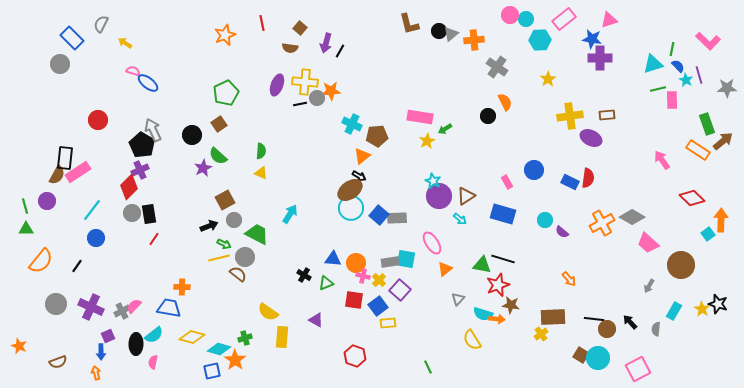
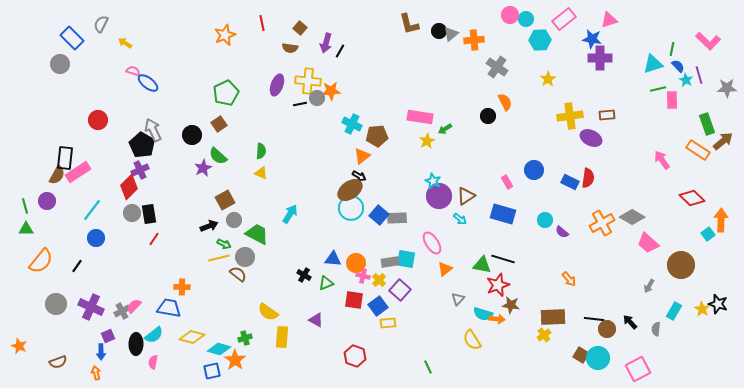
yellow cross at (305, 82): moved 3 px right, 1 px up
yellow cross at (541, 334): moved 3 px right, 1 px down
